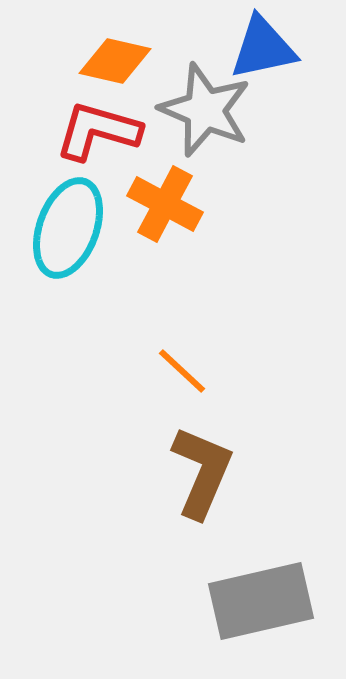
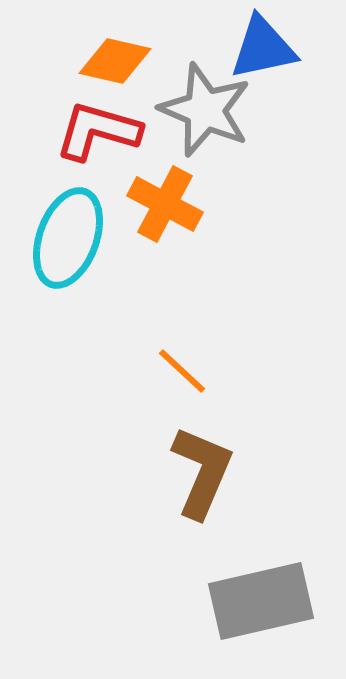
cyan ellipse: moved 10 px down
